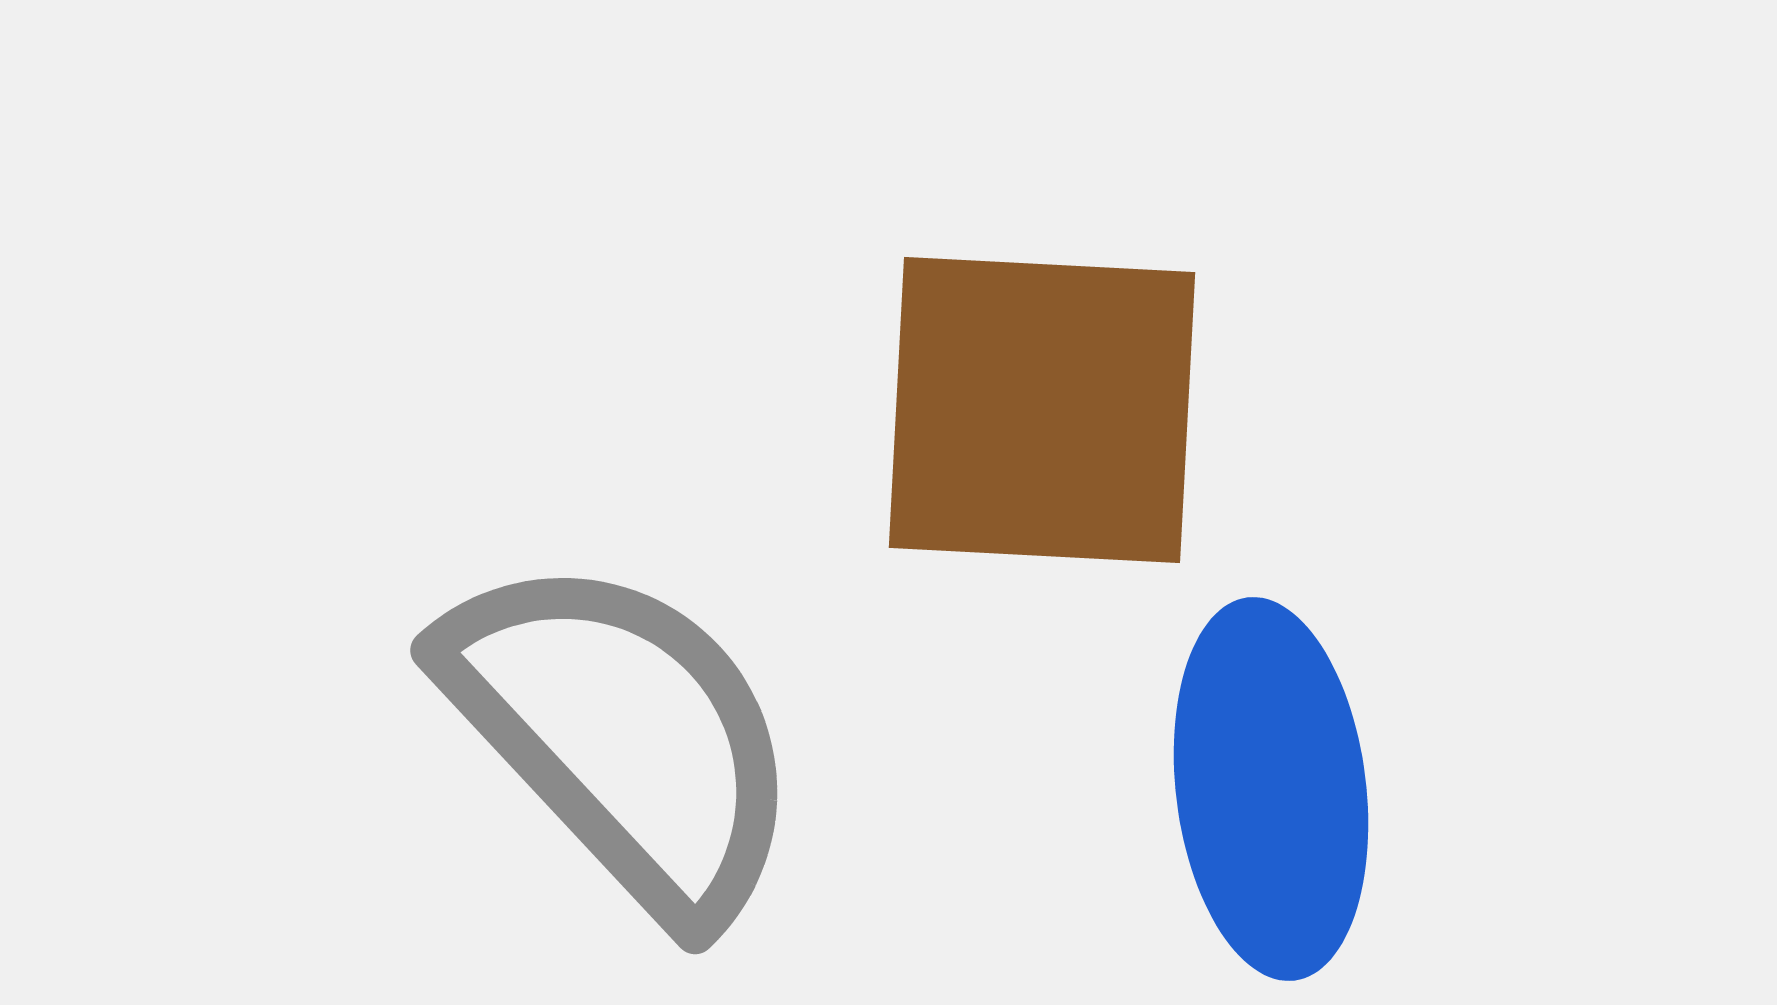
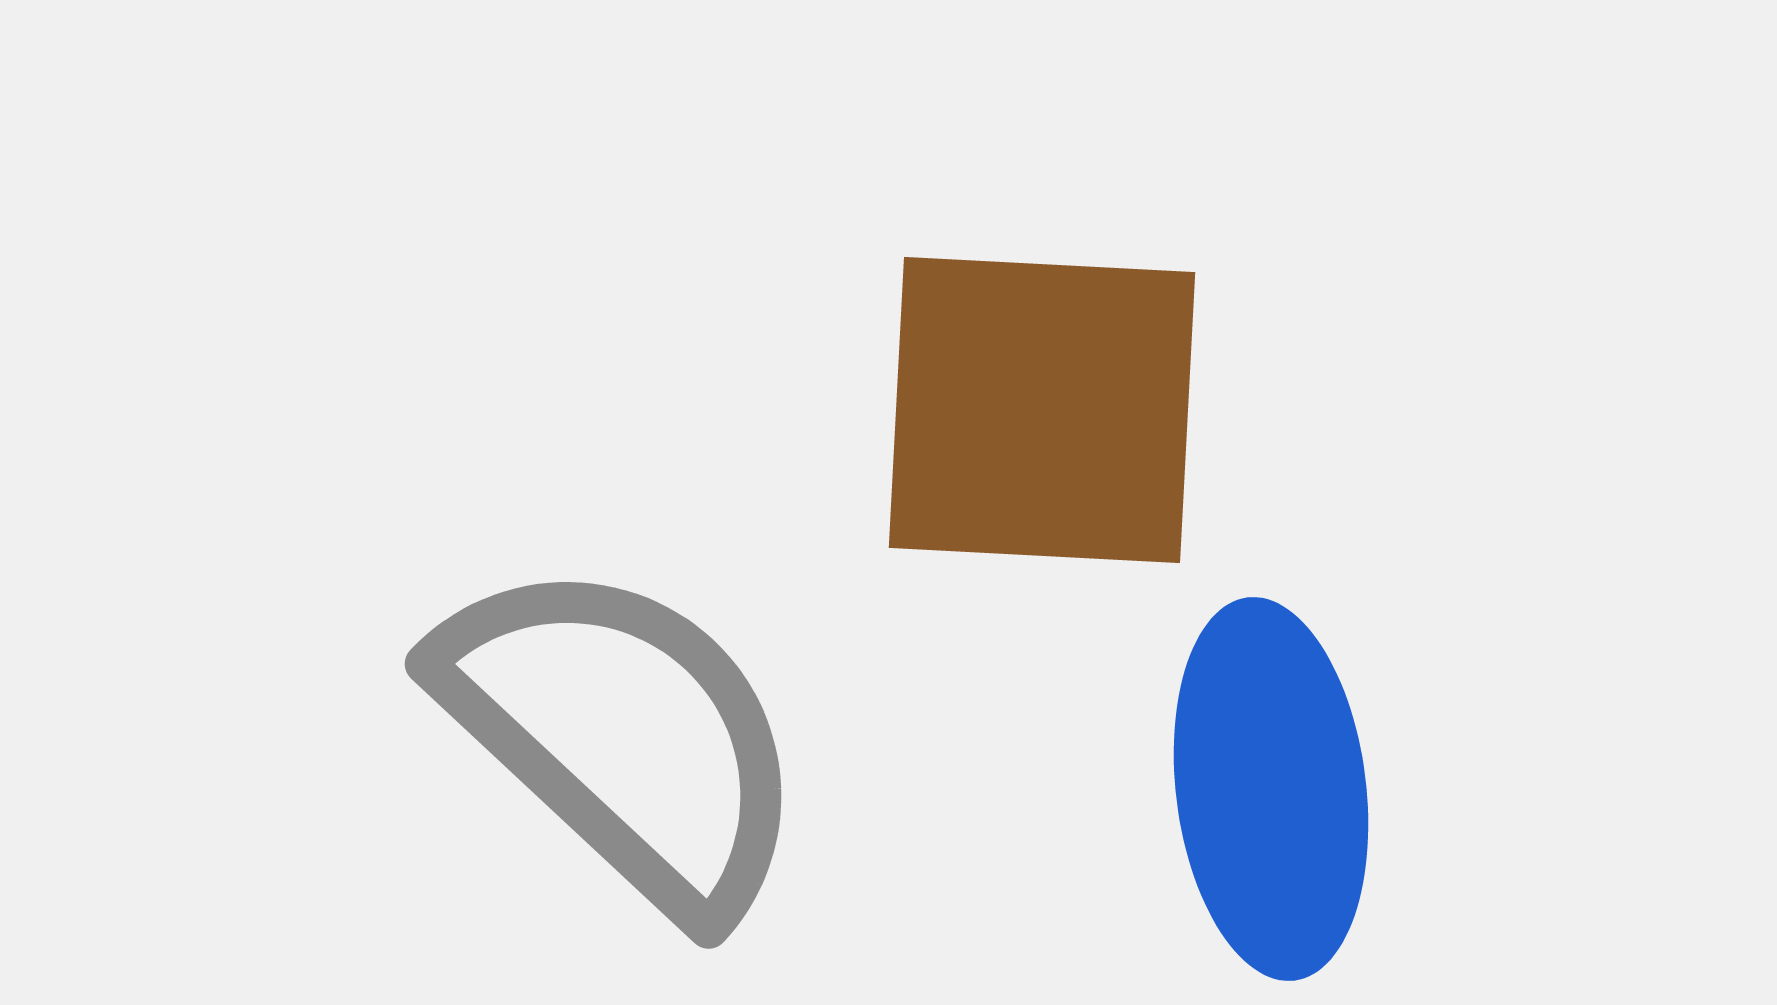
gray semicircle: rotated 4 degrees counterclockwise
